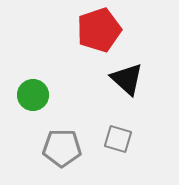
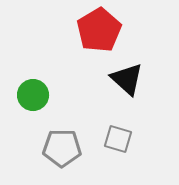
red pentagon: rotated 12 degrees counterclockwise
